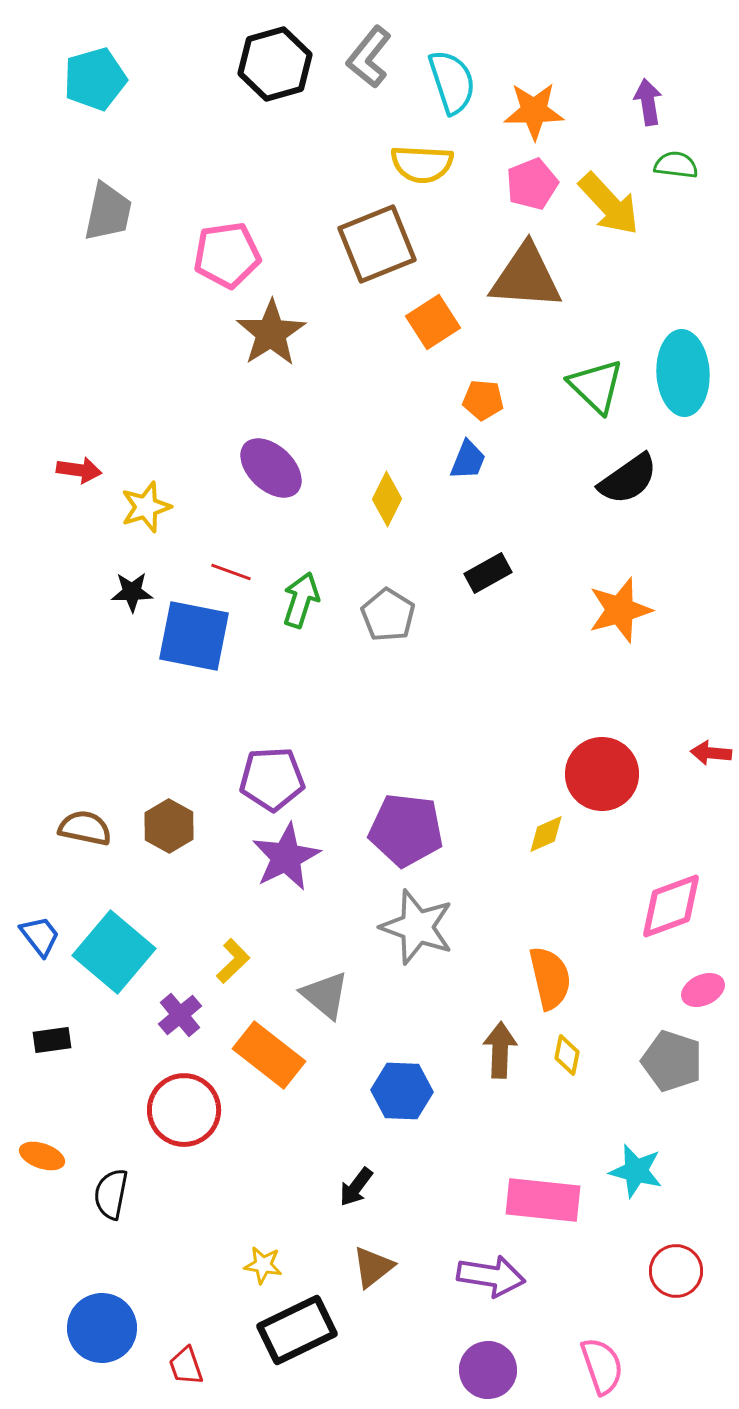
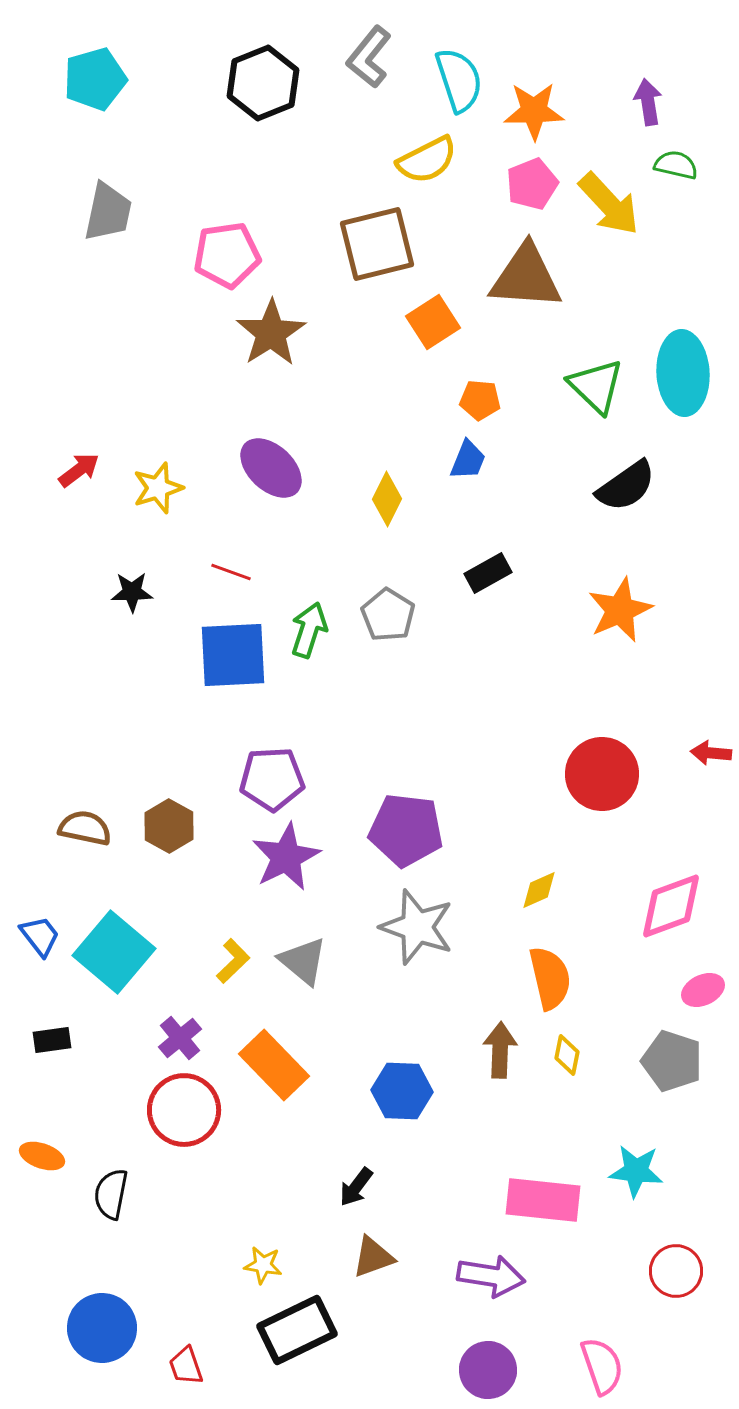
black hexagon at (275, 64): moved 12 px left, 19 px down; rotated 6 degrees counterclockwise
cyan semicircle at (452, 82): moved 7 px right, 2 px up
yellow semicircle at (422, 164): moved 5 px right, 4 px up; rotated 30 degrees counterclockwise
green semicircle at (676, 165): rotated 6 degrees clockwise
brown square at (377, 244): rotated 8 degrees clockwise
orange pentagon at (483, 400): moved 3 px left
red arrow at (79, 470): rotated 45 degrees counterclockwise
black semicircle at (628, 479): moved 2 px left, 7 px down
yellow star at (146, 507): moved 12 px right, 19 px up
green arrow at (301, 600): moved 8 px right, 30 px down
orange star at (620, 610): rotated 8 degrees counterclockwise
blue square at (194, 636): moved 39 px right, 19 px down; rotated 14 degrees counterclockwise
yellow diamond at (546, 834): moved 7 px left, 56 px down
gray triangle at (325, 995): moved 22 px left, 34 px up
purple cross at (180, 1015): moved 23 px down
orange rectangle at (269, 1055): moved 5 px right, 10 px down; rotated 8 degrees clockwise
cyan star at (636, 1171): rotated 8 degrees counterclockwise
brown triangle at (373, 1267): moved 10 px up; rotated 18 degrees clockwise
